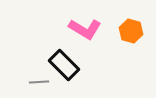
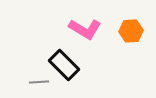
orange hexagon: rotated 20 degrees counterclockwise
